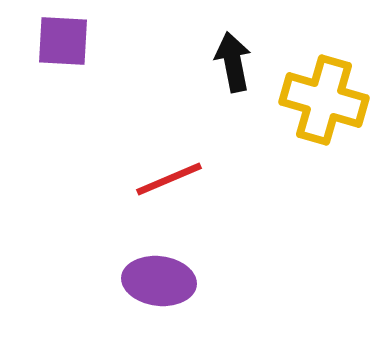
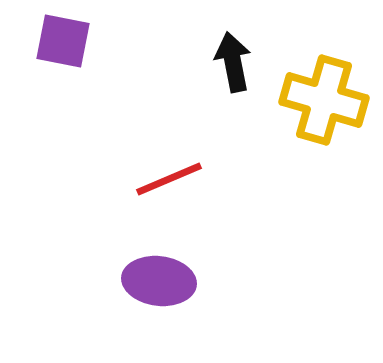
purple square: rotated 8 degrees clockwise
